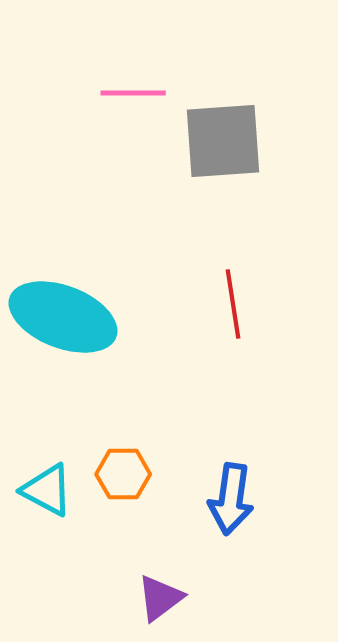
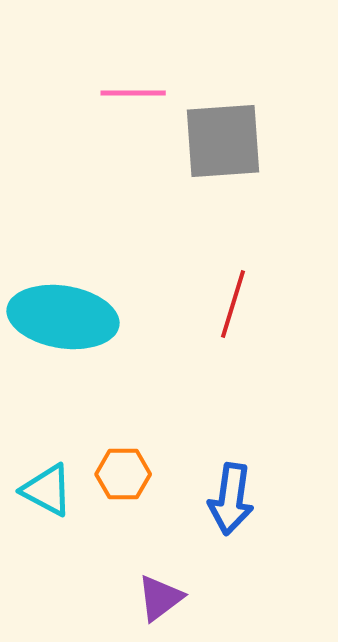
red line: rotated 26 degrees clockwise
cyan ellipse: rotated 12 degrees counterclockwise
